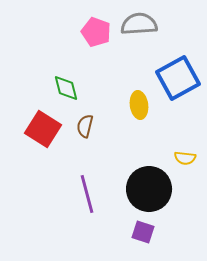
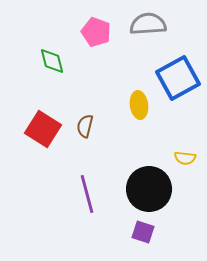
gray semicircle: moved 9 px right
green diamond: moved 14 px left, 27 px up
